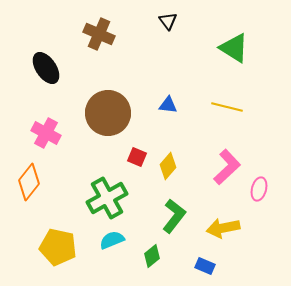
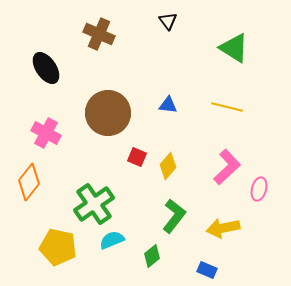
green cross: moved 13 px left, 6 px down; rotated 6 degrees counterclockwise
blue rectangle: moved 2 px right, 4 px down
